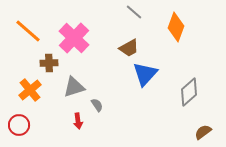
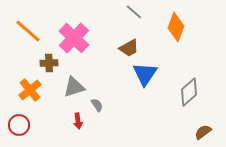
blue triangle: rotated 8 degrees counterclockwise
